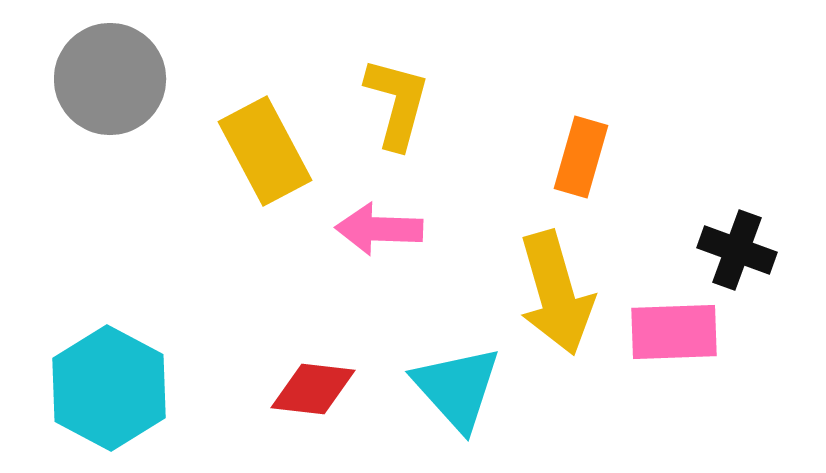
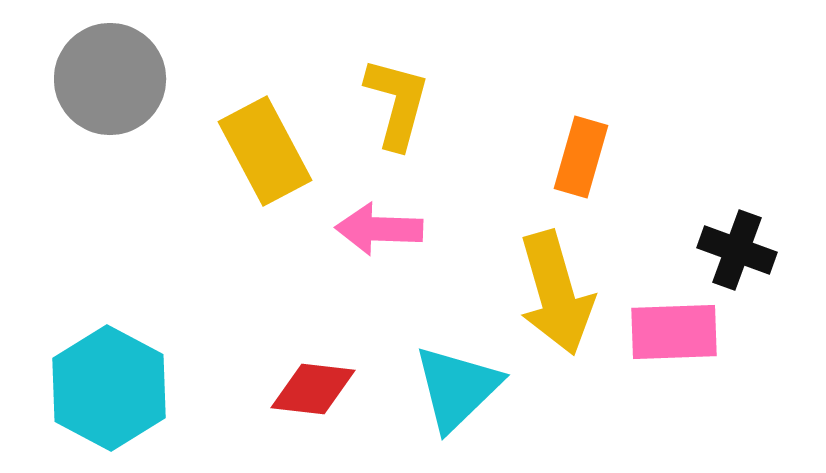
cyan triangle: rotated 28 degrees clockwise
